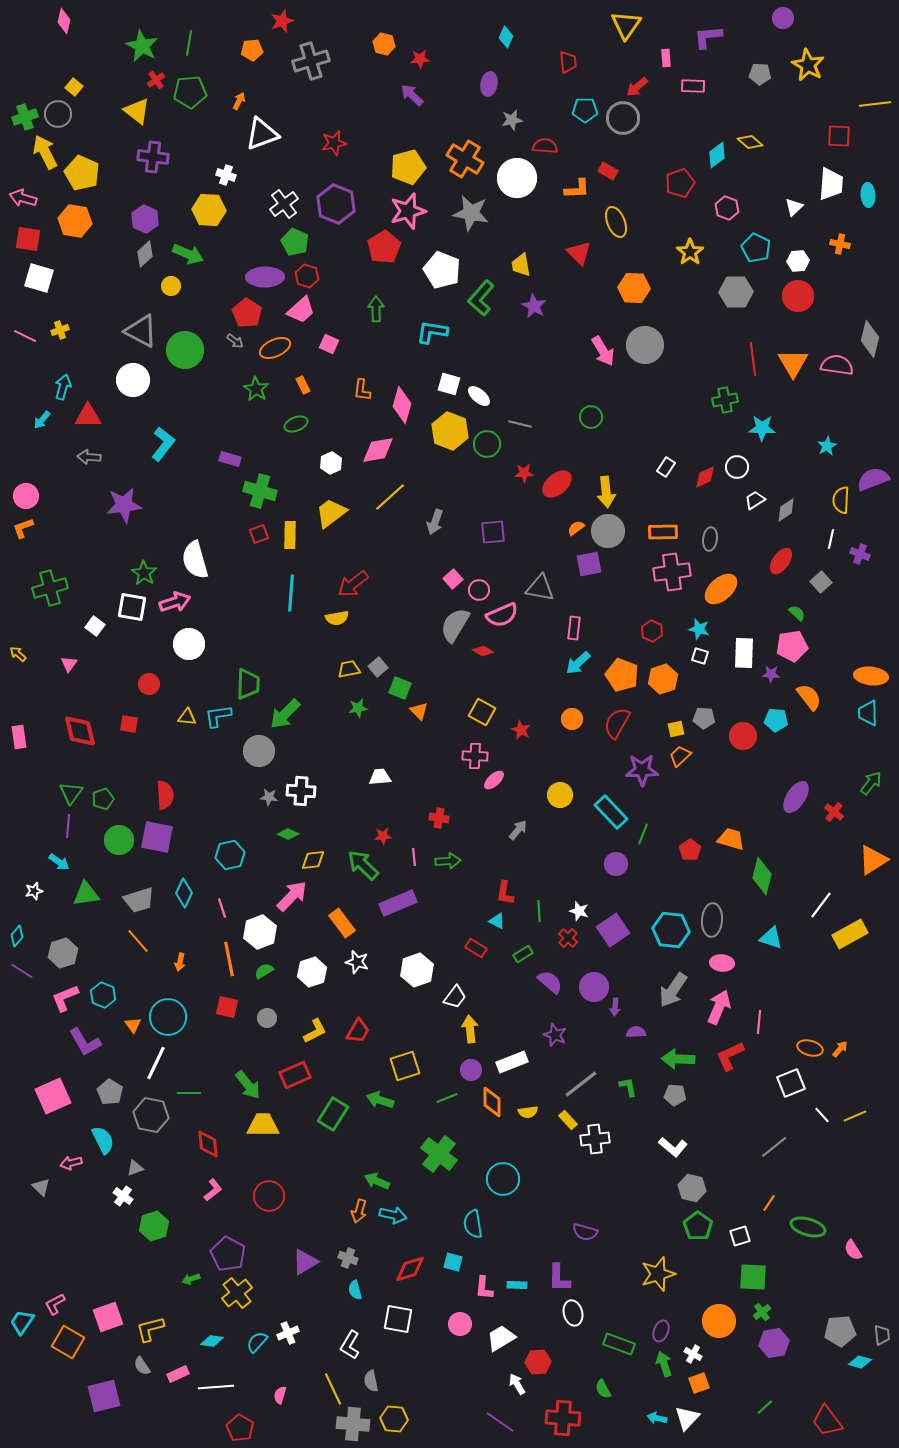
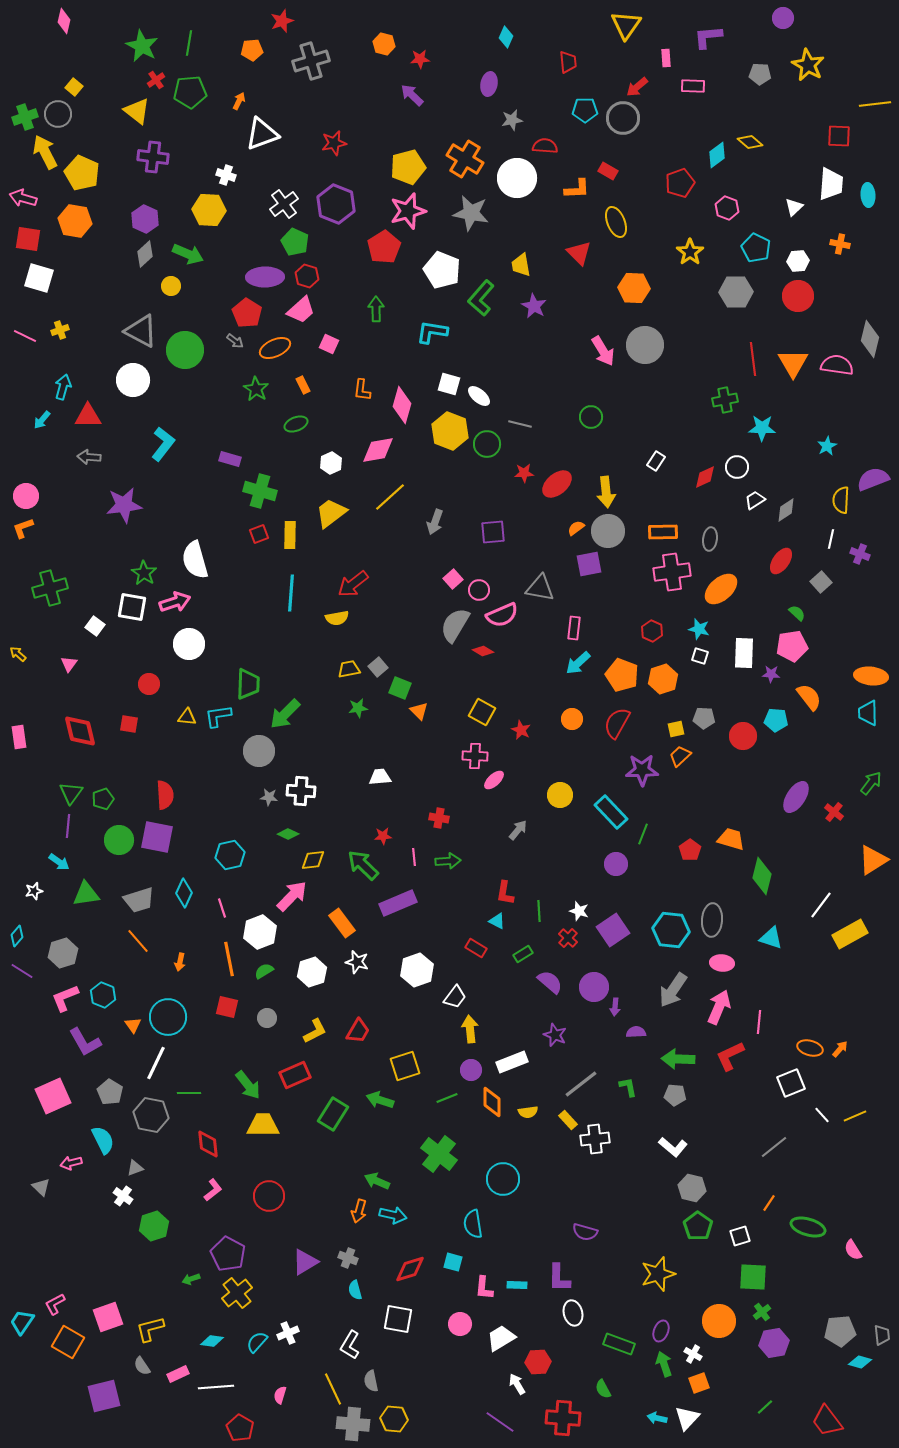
white rectangle at (666, 467): moved 10 px left, 6 px up
